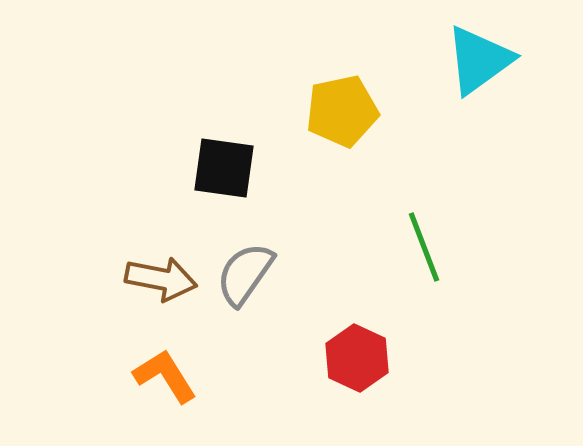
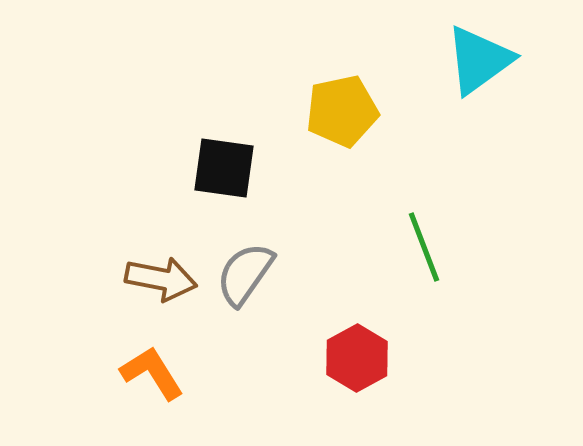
red hexagon: rotated 6 degrees clockwise
orange L-shape: moved 13 px left, 3 px up
